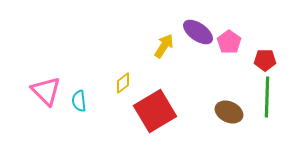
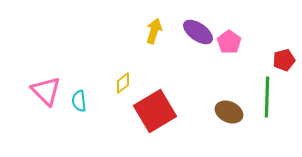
yellow arrow: moved 10 px left, 15 px up; rotated 15 degrees counterclockwise
red pentagon: moved 19 px right; rotated 15 degrees counterclockwise
